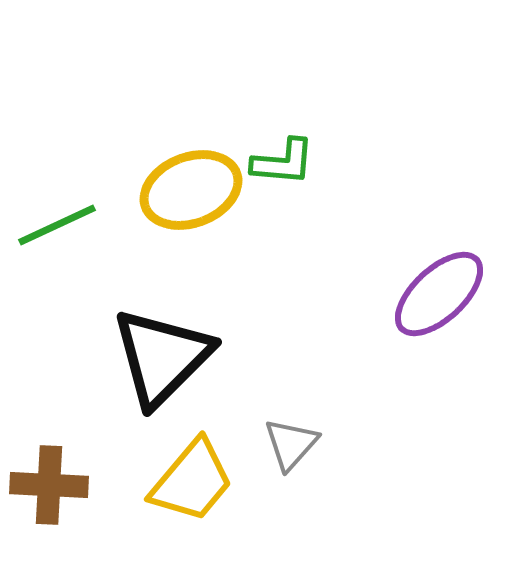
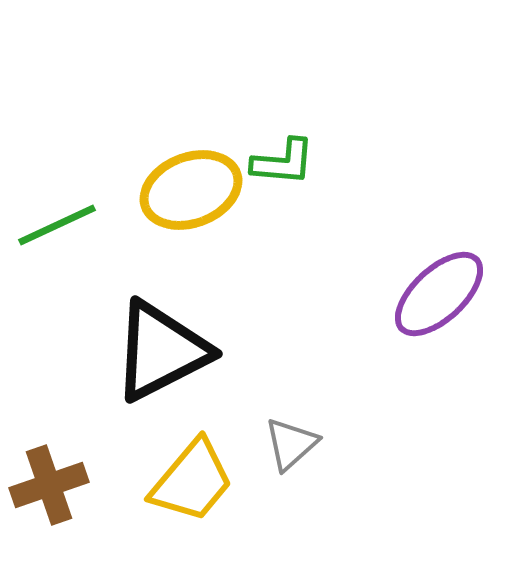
black triangle: moved 1 px left, 6 px up; rotated 18 degrees clockwise
gray triangle: rotated 6 degrees clockwise
brown cross: rotated 22 degrees counterclockwise
